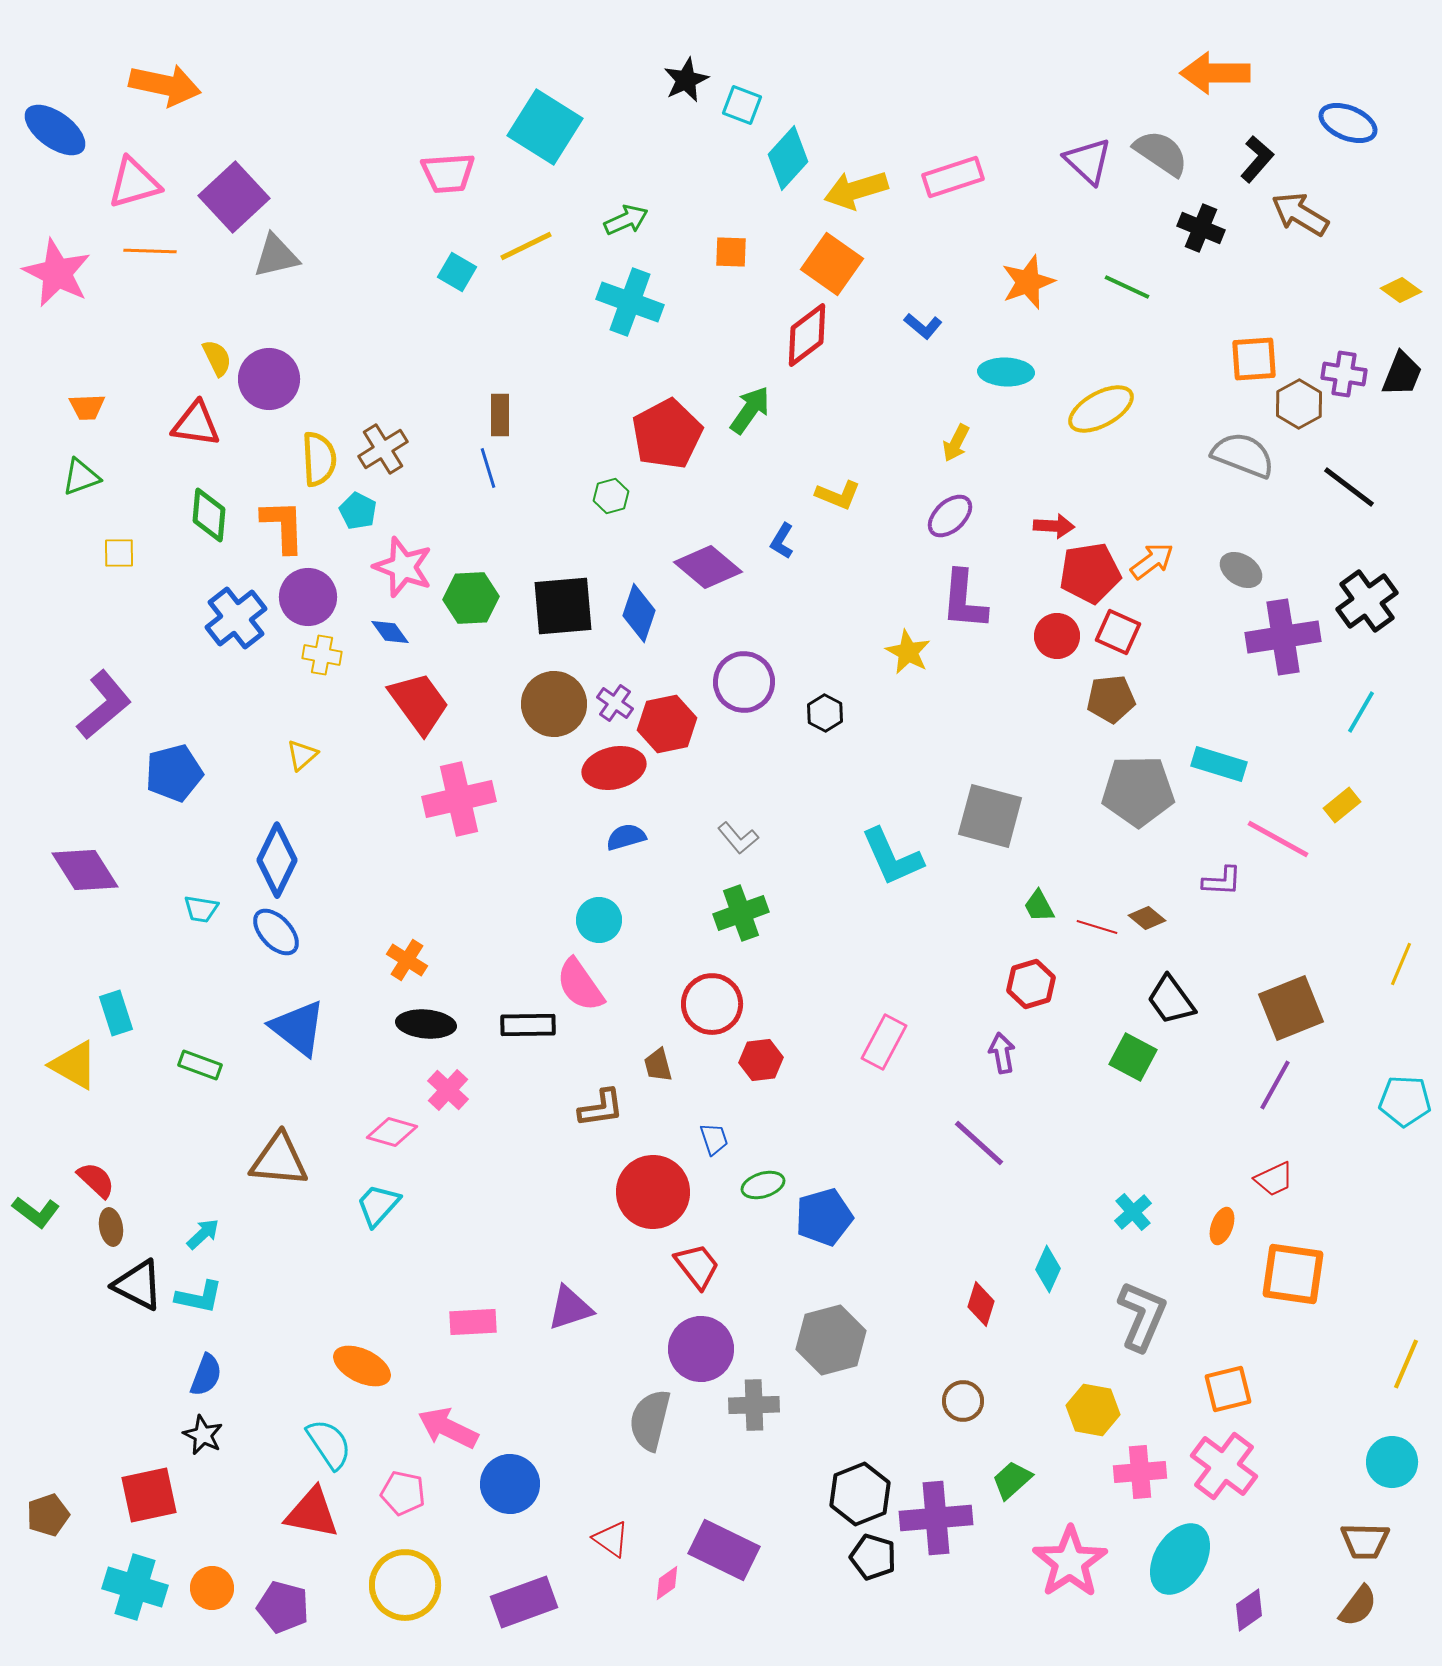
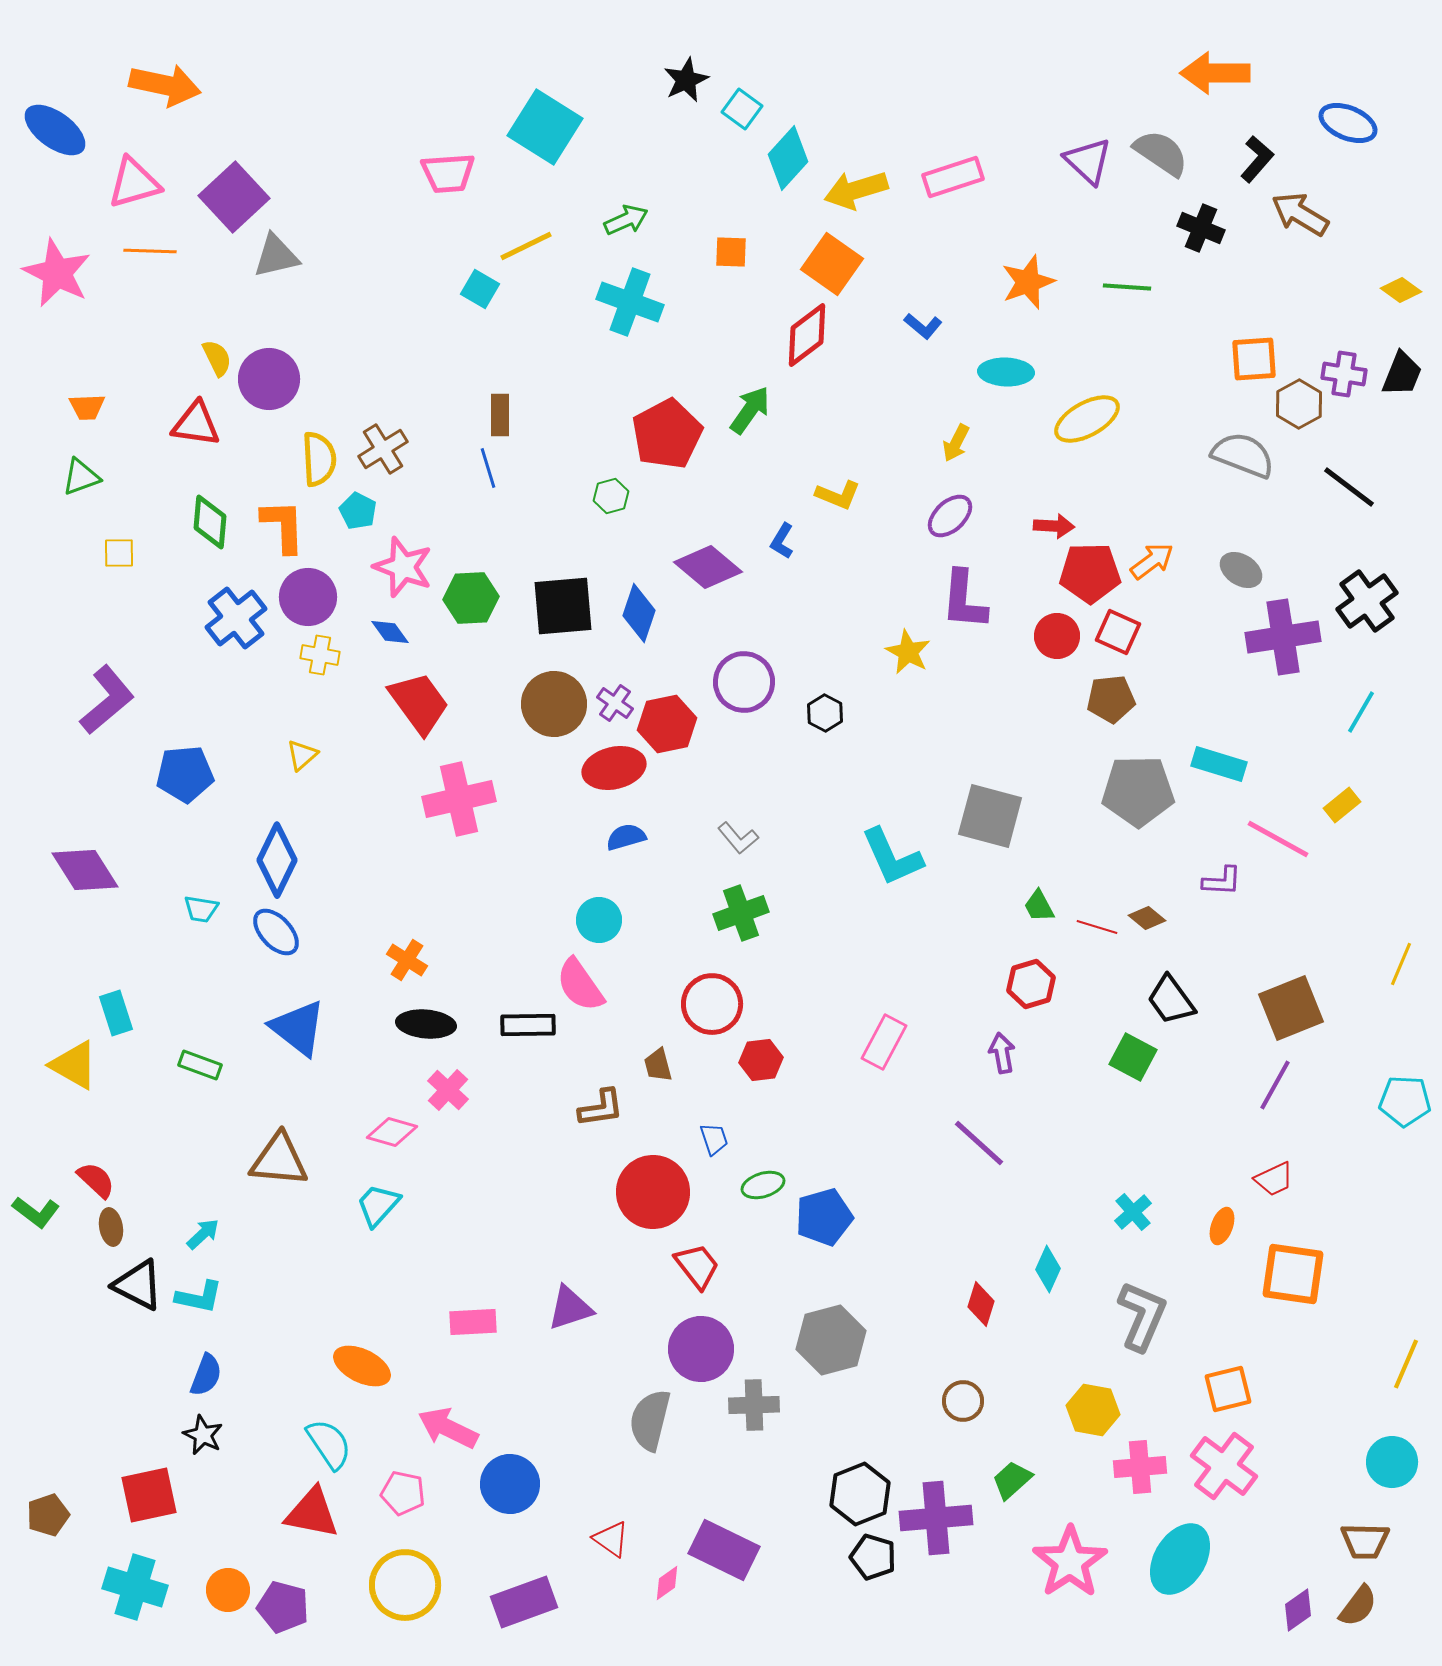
cyan square at (742, 105): moved 4 px down; rotated 15 degrees clockwise
cyan square at (457, 272): moved 23 px right, 17 px down
green line at (1127, 287): rotated 21 degrees counterclockwise
yellow ellipse at (1101, 409): moved 14 px left, 10 px down
green diamond at (209, 515): moved 1 px right, 7 px down
red pentagon at (1090, 573): rotated 8 degrees clockwise
yellow cross at (322, 655): moved 2 px left
purple L-shape at (104, 705): moved 3 px right, 5 px up
blue pentagon at (174, 773): moved 11 px right, 1 px down; rotated 10 degrees clockwise
pink cross at (1140, 1472): moved 5 px up
orange circle at (212, 1588): moved 16 px right, 2 px down
purple diamond at (1249, 1610): moved 49 px right
